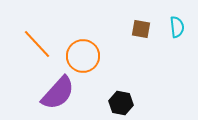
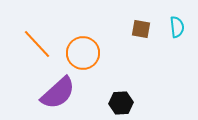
orange circle: moved 3 px up
purple semicircle: rotated 6 degrees clockwise
black hexagon: rotated 15 degrees counterclockwise
